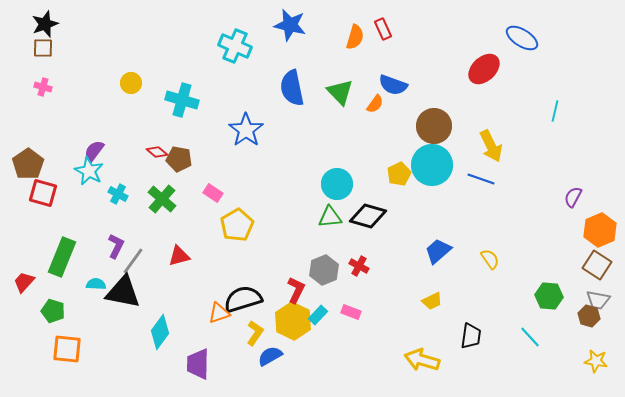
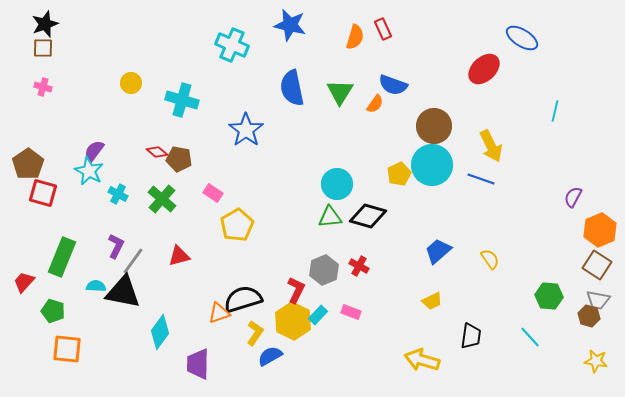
cyan cross at (235, 46): moved 3 px left, 1 px up
green triangle at (340, 92): rotated 16 degrees clockwise
cyan semicircle at (96, 284): moved 2 px down
